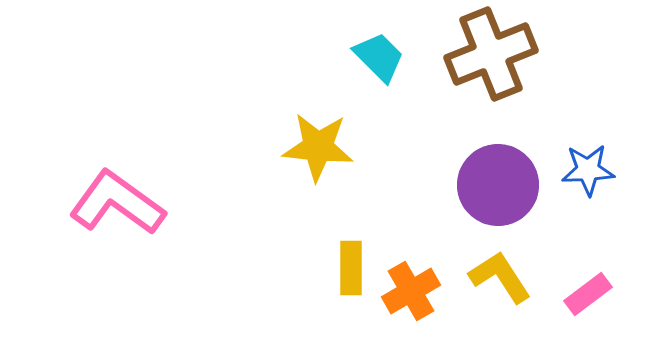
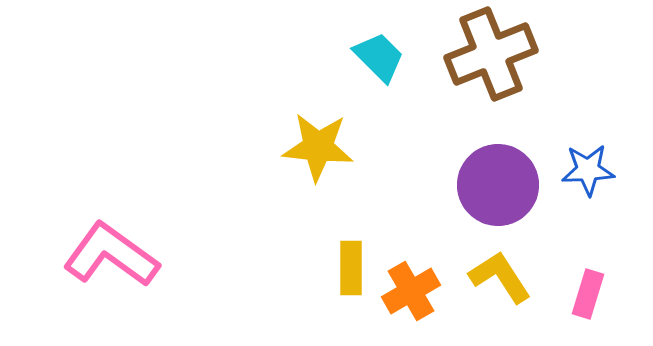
pink L-shape: moved 6 px left, 52 px down
pink rectangle: rotated 36 degrees counterclockwise
